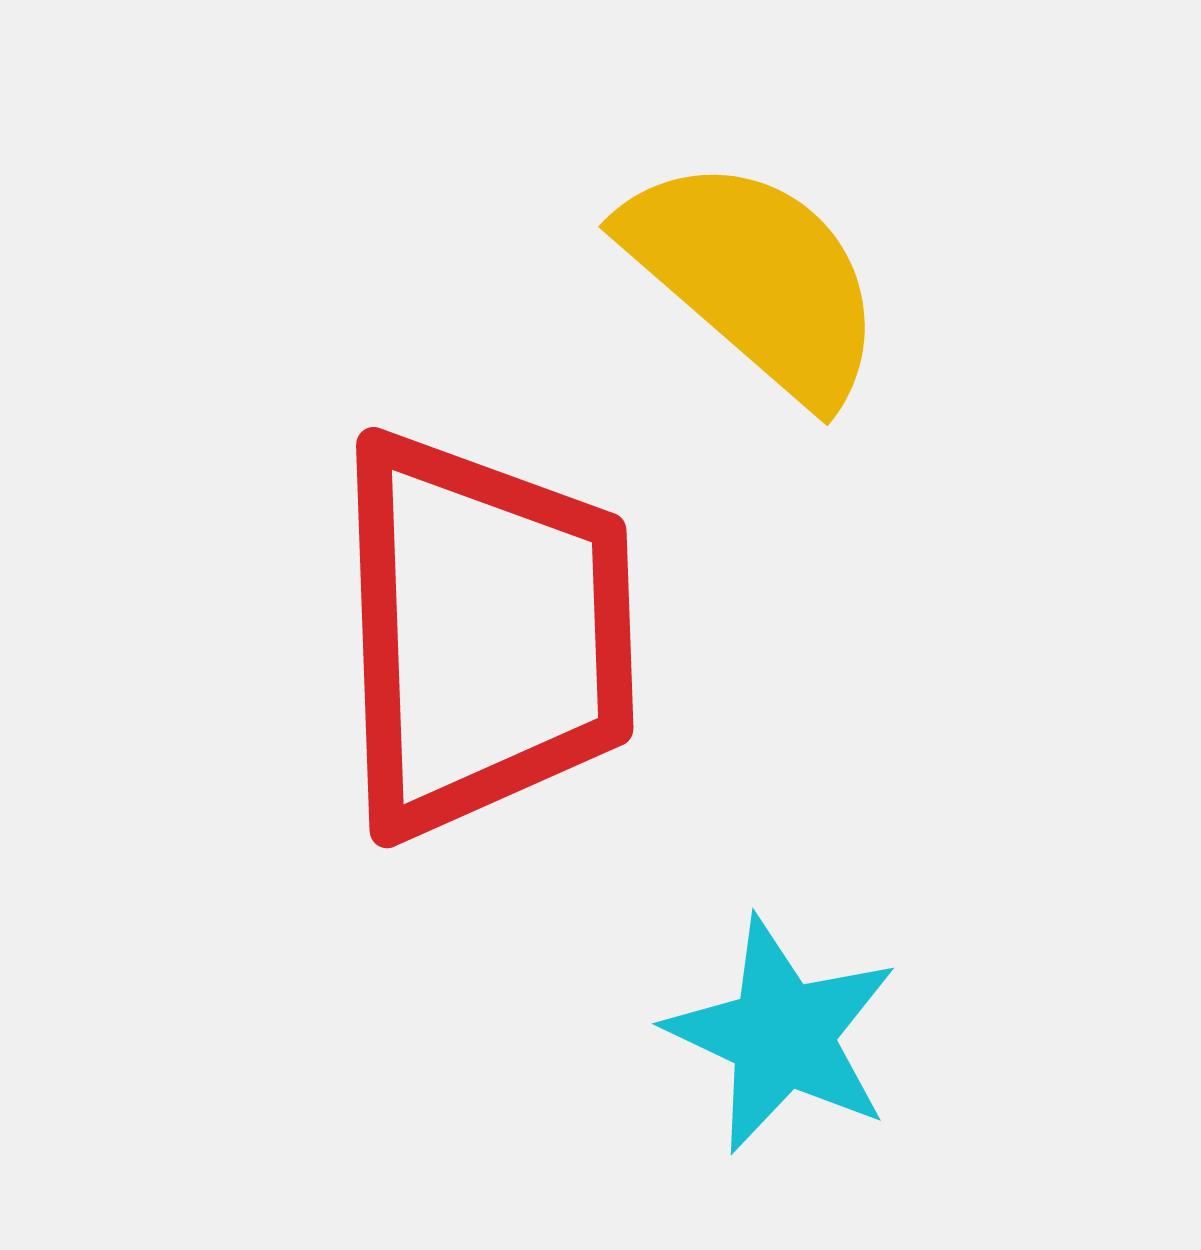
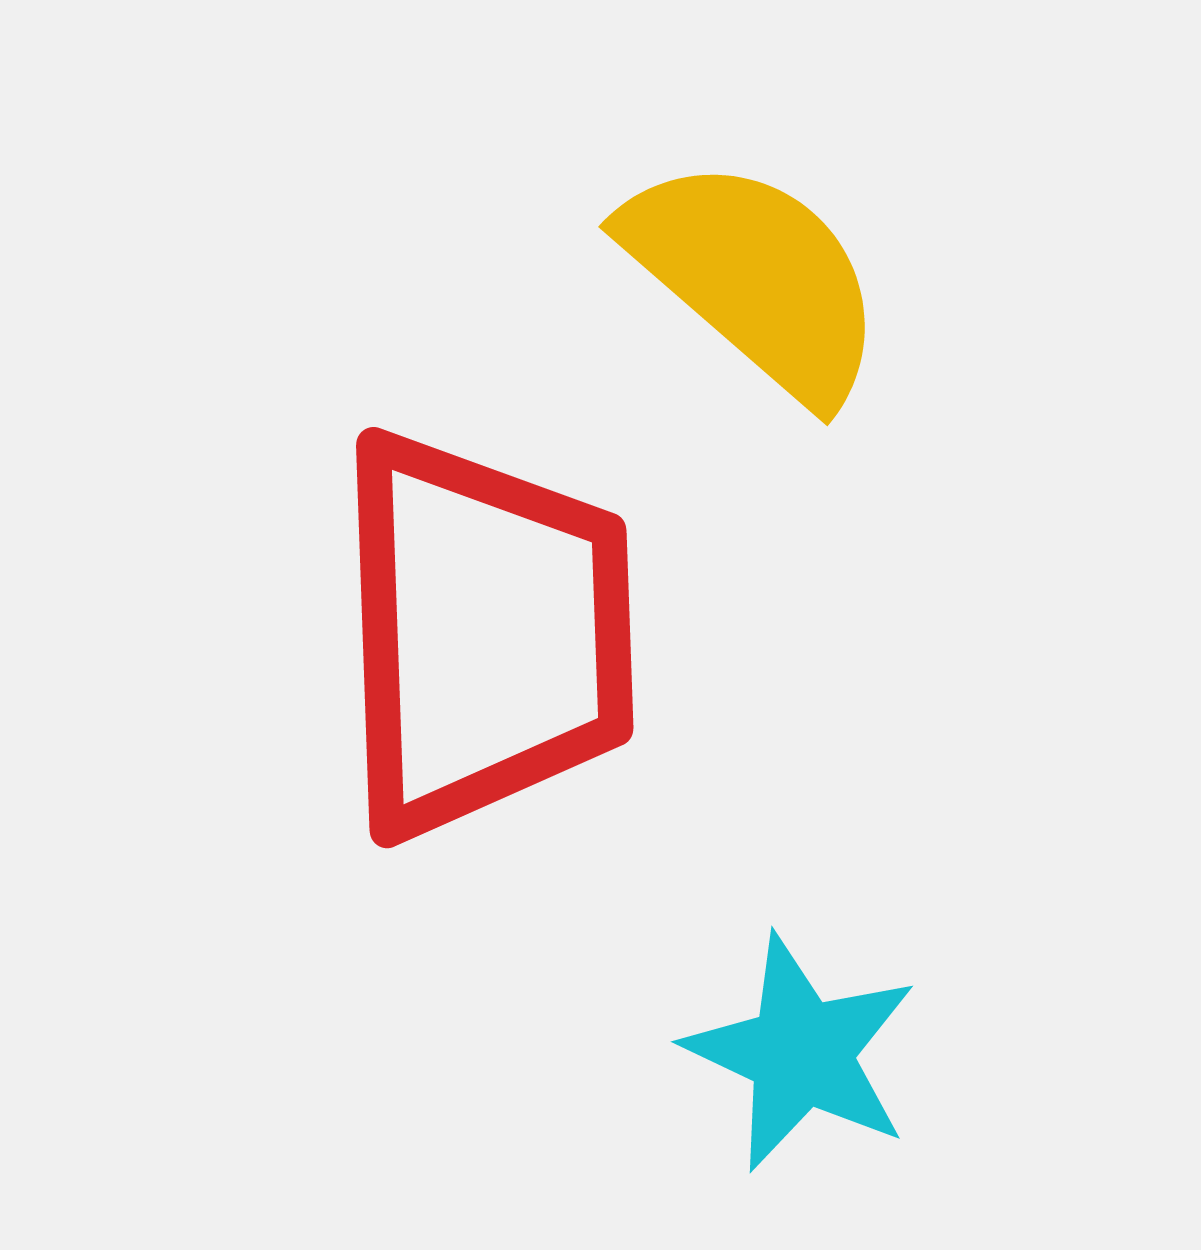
cyan star: moved 19 px right, 18 px down
